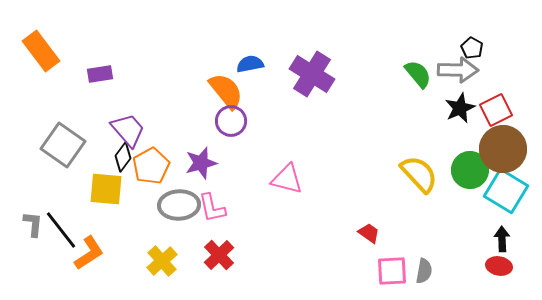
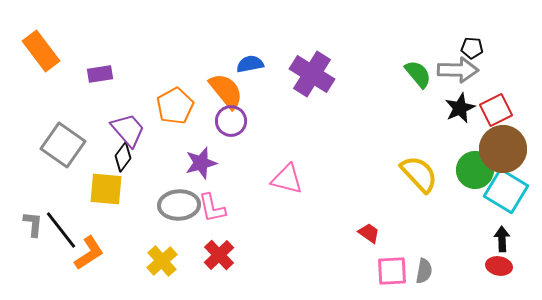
black pentagon: rotated 25 degrees counterclockwise
orange pentagon: moved 24 px right, 60 px up
green circle: moved 5 px right
